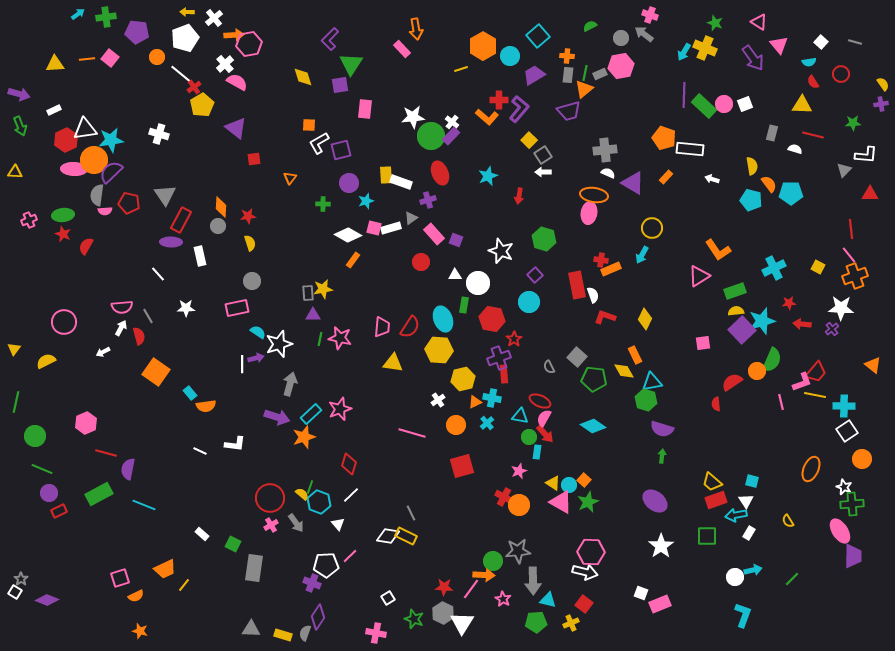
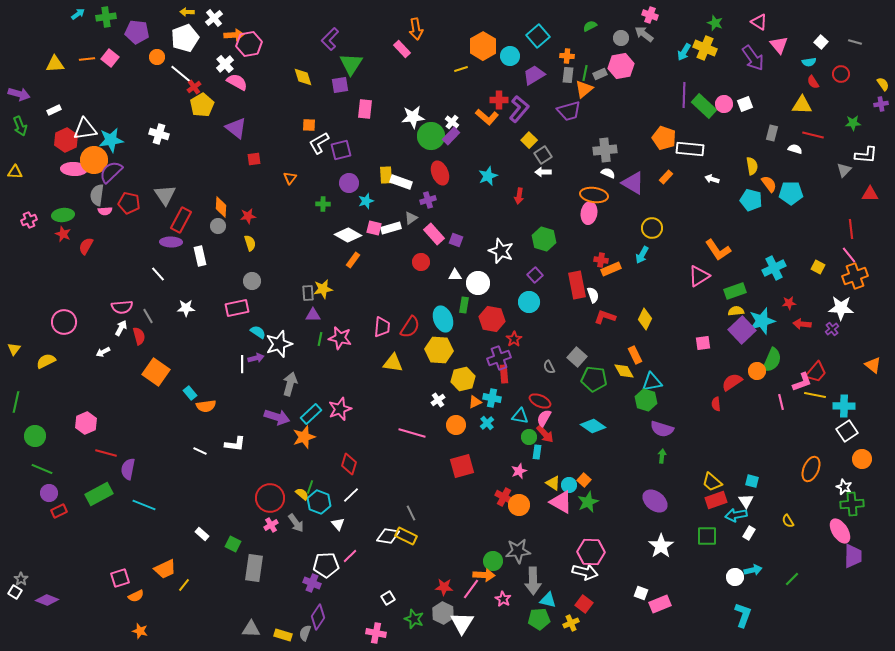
green pentagon at (536, 622): moved 3 px right, 3 px up
